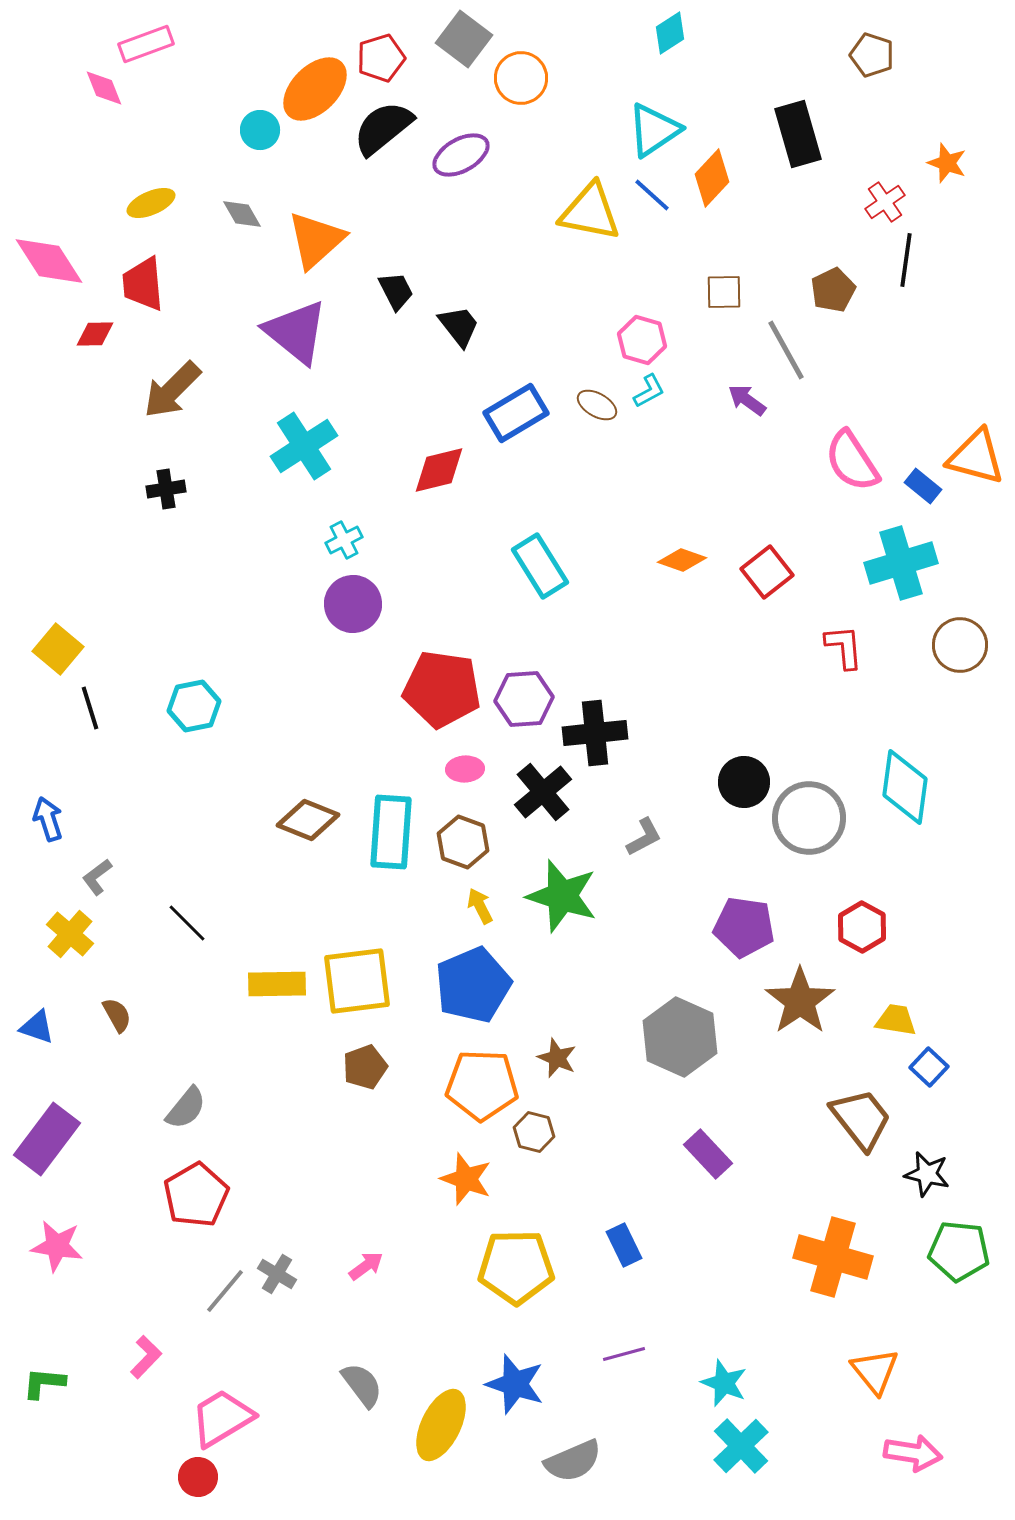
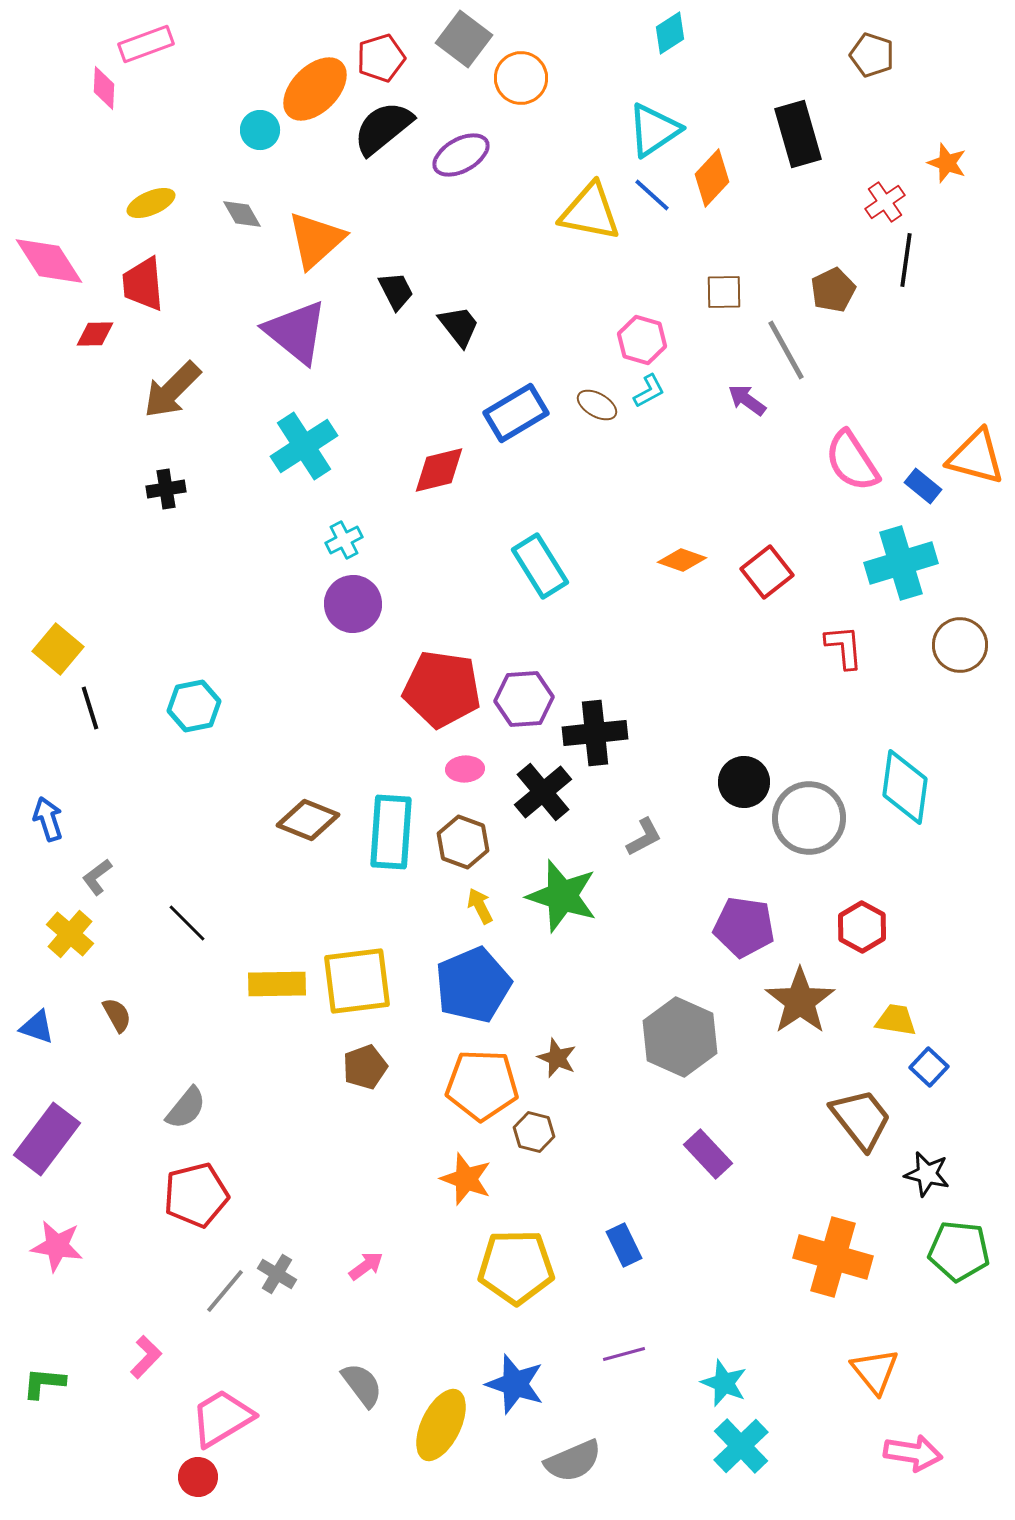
pink diamond at (104, 88): rotated 24 degrees clockwise
red pentagon at (196, 1195): rotated 16 degrees clockwise
